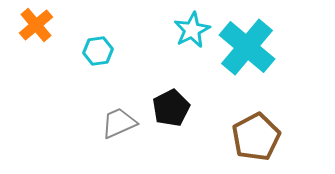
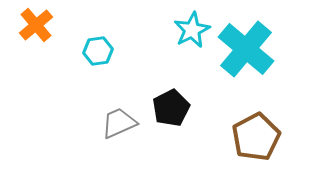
cyan cross: moved 1 px left, 2 px down
